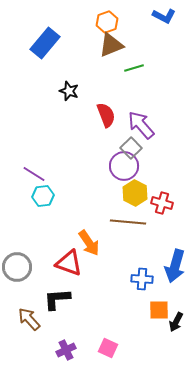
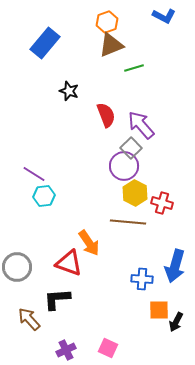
cyan hexagon: moved 1 px right
